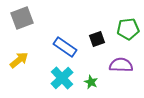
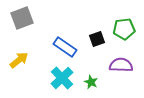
green pentagon: moved 4 px left
